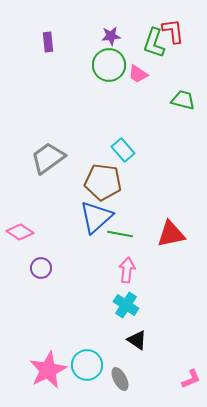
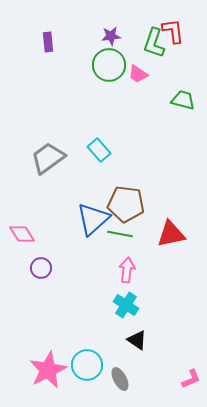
cyan rectangle: moved 24 px left
brown pentagon: moved 23 px right, 22 px down
blue triangle: moved 3 px left, 2 px down
pink diamond: moved 2 px right, 2 px down; rotated 24 degrees clockwise
